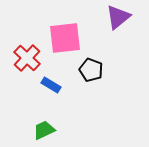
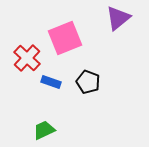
purple triangle: moved 1 px down
pink square: rotated 16 degrees counterclockwise
black pentagon: moved 3 px left, 12 px down
blue rectangle: moved 3 px up; rotated 12 degrees counterclockwise
